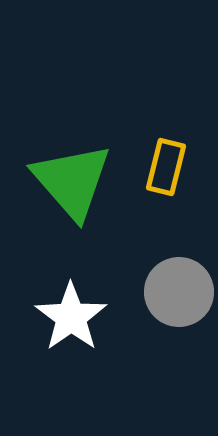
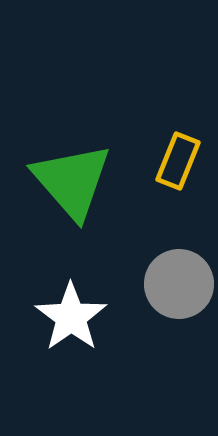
yellow rectangle: moved 12 px right, 6 px up; rotated 8 degrees clockwise
gray circle: moved 8 px up
